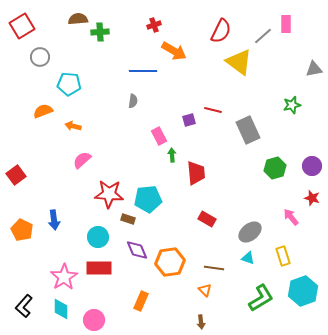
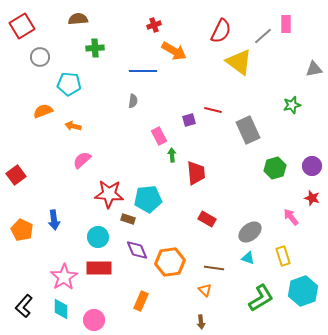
green cross at (100, 32): moved 5 px left, 16 px down
